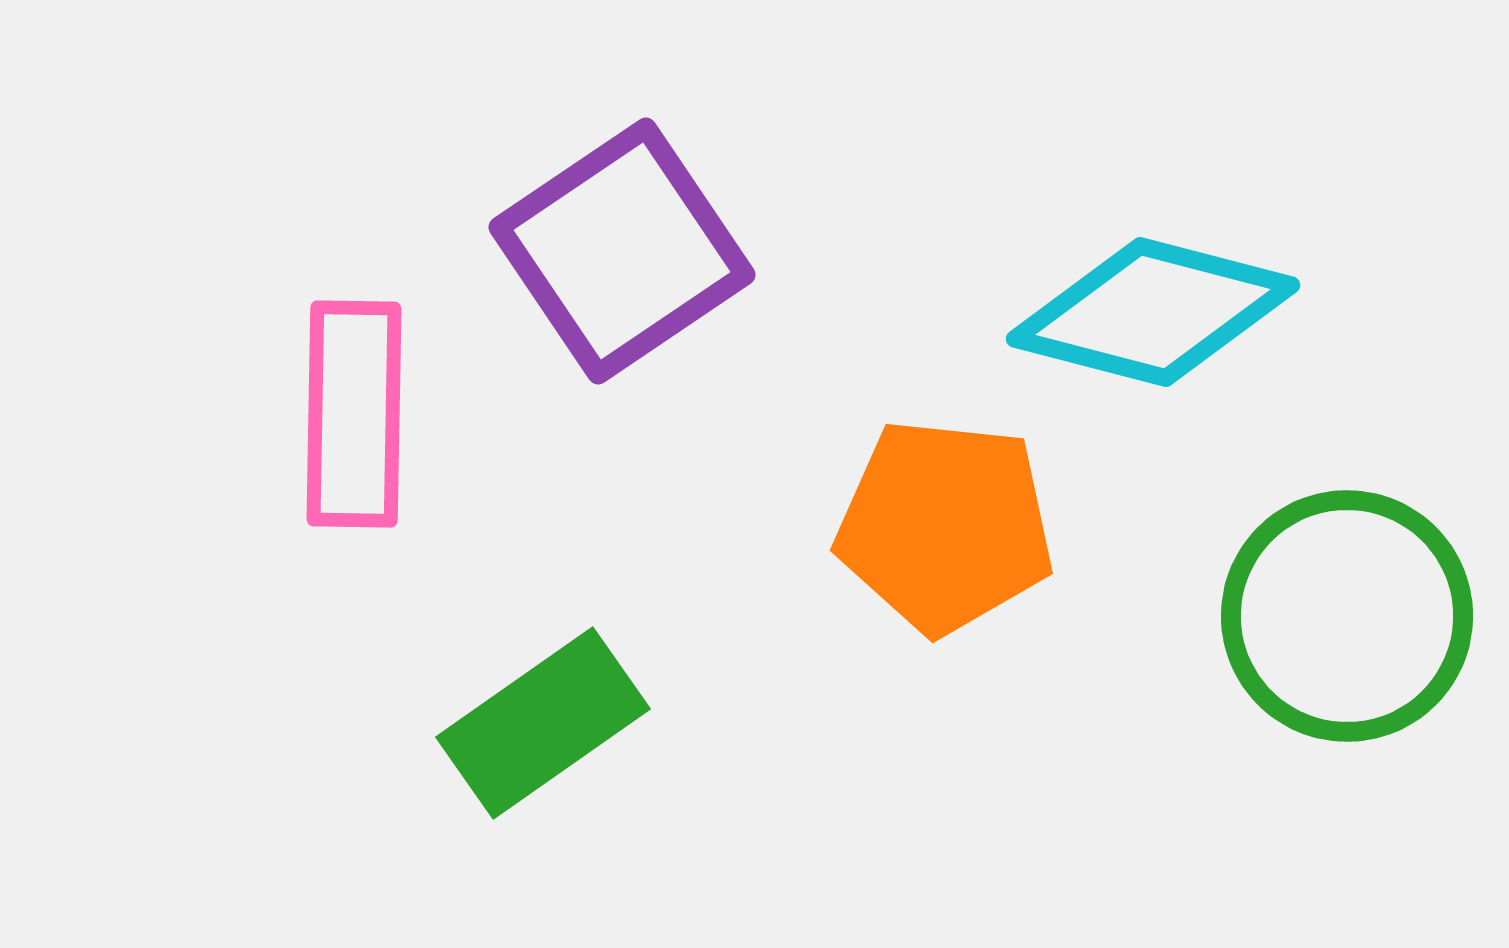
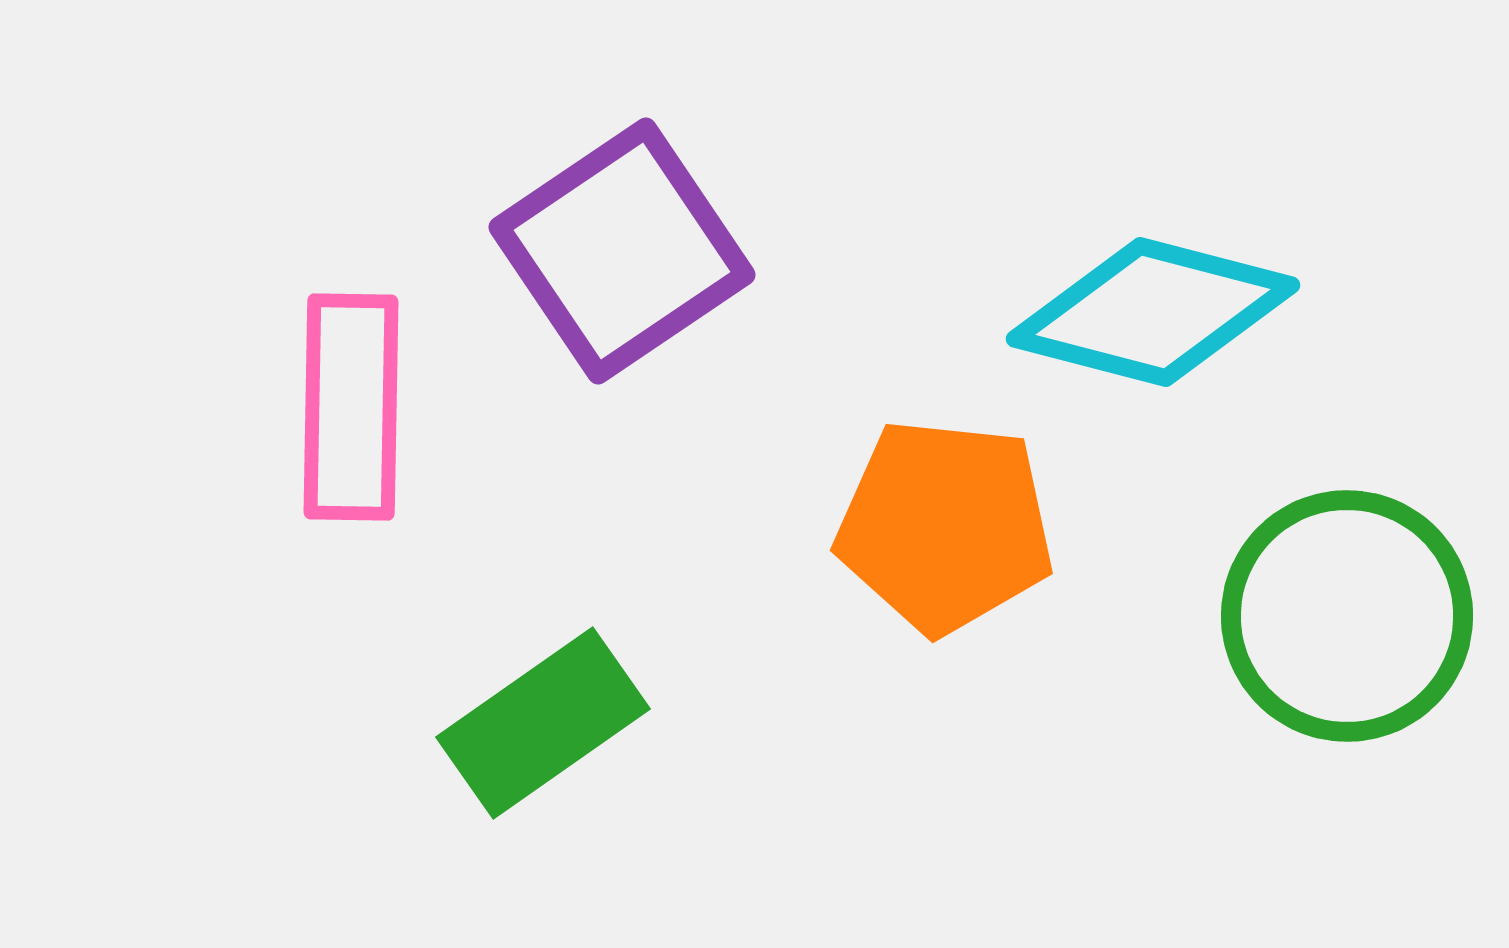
pink rectangle: moved 3 px left, 7 px up
